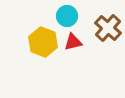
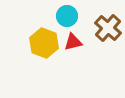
yellow hexagon: moved 1 px right, 1 px down
